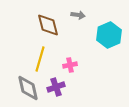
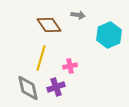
brown diamond: moved 1 px right; rotated 20 degrees counterclockwise
yellow line: moved 1 px right, 1 px up
pink cross: moved 1 px down
